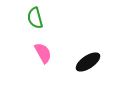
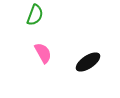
green semicircle: moved 3 px up; rotated 145 degrees counterclockwise
